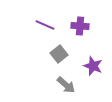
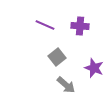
gray square: moved 2 px left, 3 px down
purple star: moved 1 px right, 2 px down
